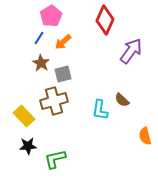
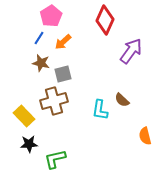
brown star: rotated 18 degrees counterclockwise
black star: moved 1 px right, 2 px up
